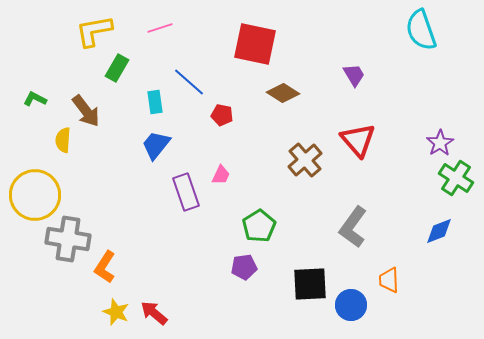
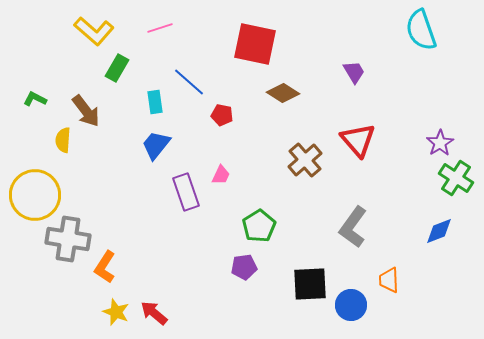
yellow L-shape: rotated 129 degrees counterclockwise
purple trapezoid: moved 3 px up
